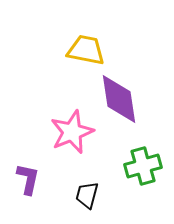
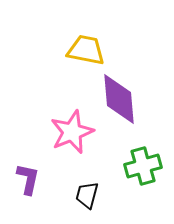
purple diamond: rotated 4 degrees clockwise
